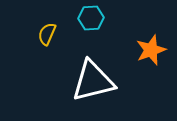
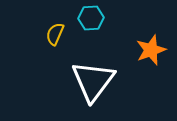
yellow semicircle: moved 8 px right
white triangle: rotated 39 degrees counterclockwise
